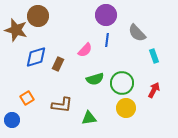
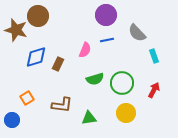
blue line: rotated 72 degrees clockwise
pink semicircle: rotated 21 degrees counterclockwise
yellow circle: moved 5 px down
